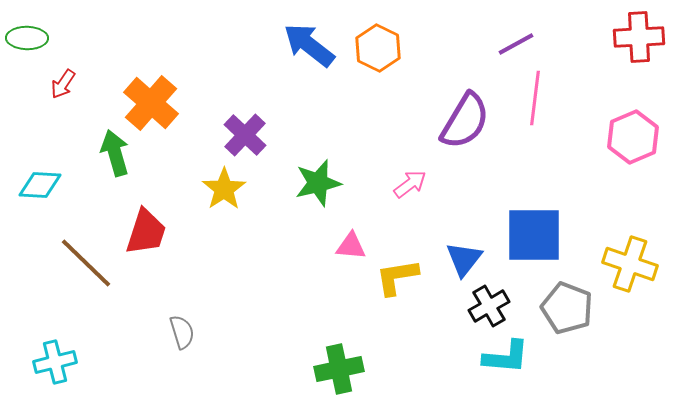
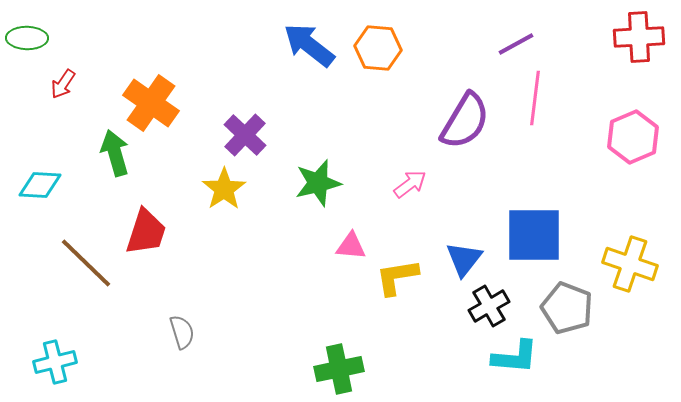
orange hexagon: rotated 21 degrees counterclockwise
orange cross: rotated 6 degrees counterclockwise
cyan L-shape: moved 9 px right
